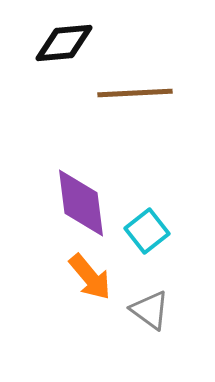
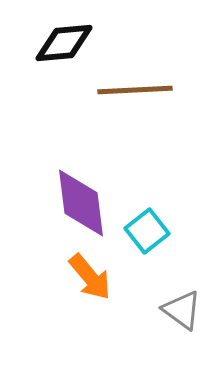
brown line: moved 3 px up
gray triangle: moved 32 px right
